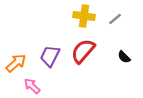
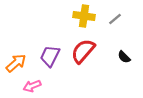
pink arrow: rotated 66 degrees counterclockwise
